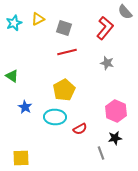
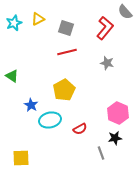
gray square: moved 2 px right
blue star: moved 6 px right, 2 px up
pink hexagon: moved 2 px right, 2 px down
cyan ellipse: moved 5 px left, 3 px down; rotated 15 degrees counterclockwise
